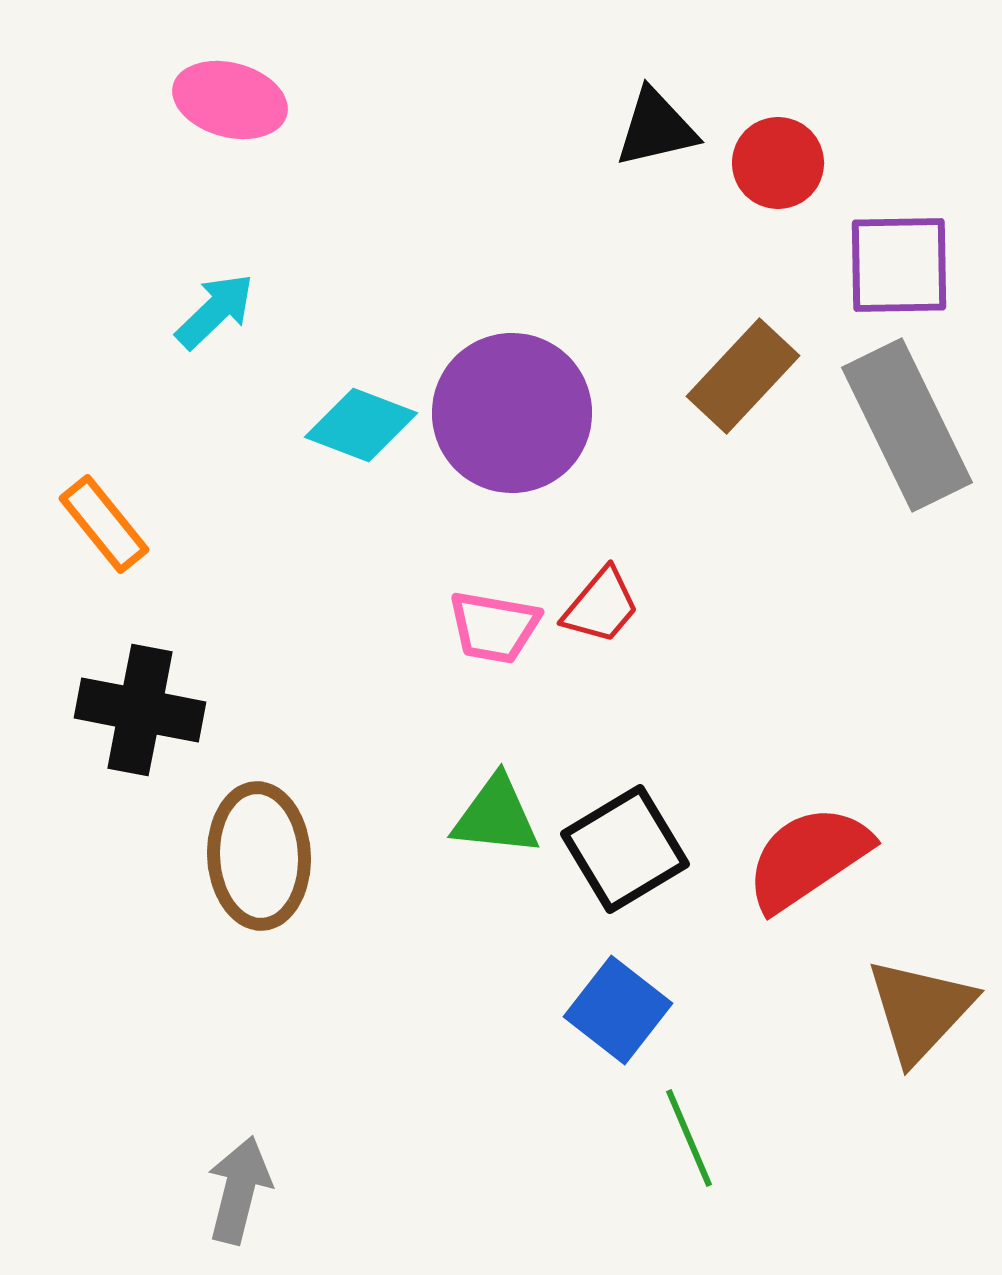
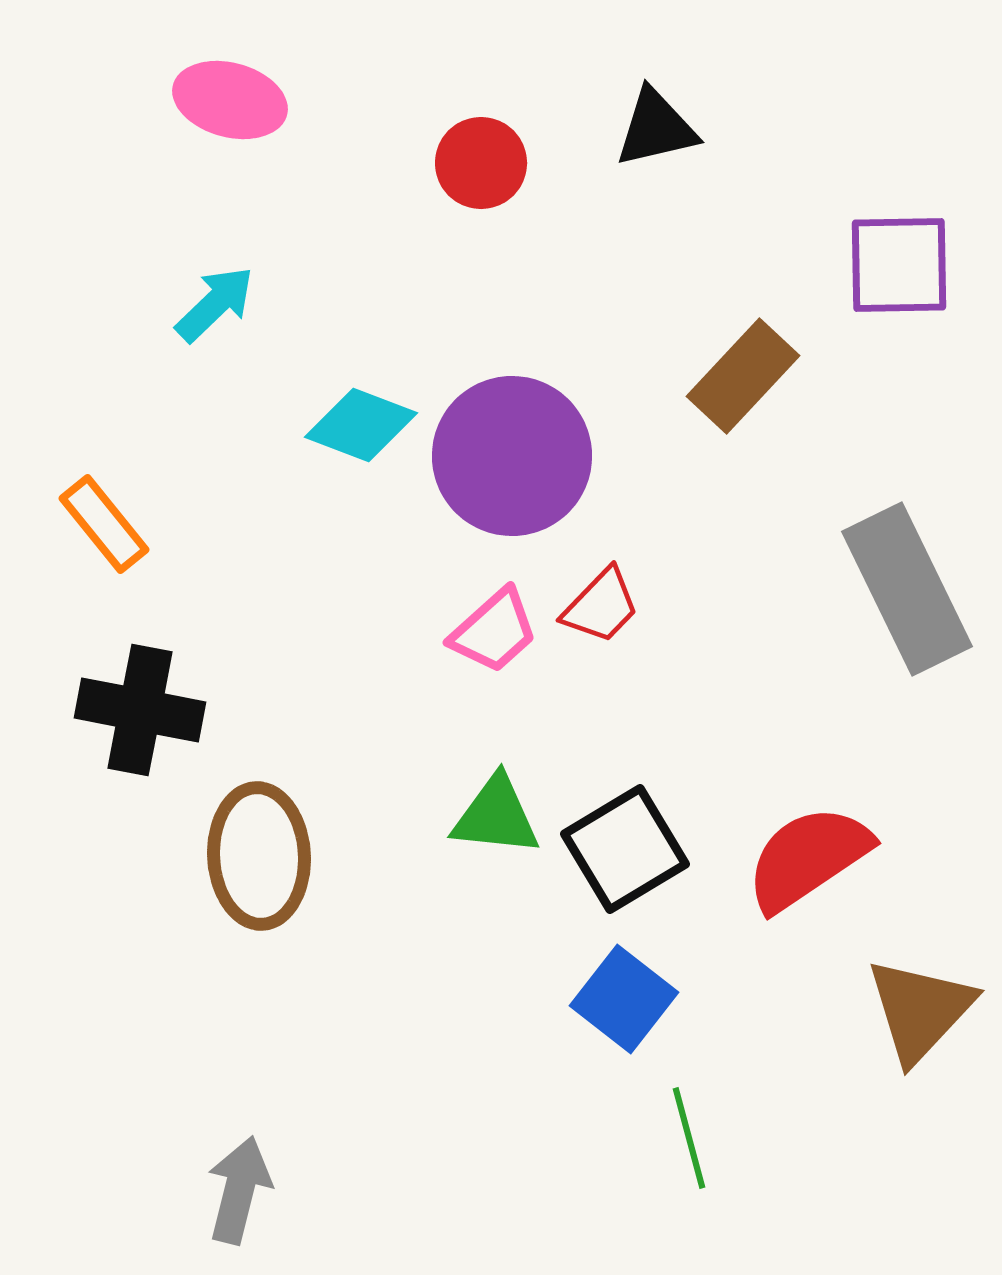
red circle: moved 297 px left
cyan arrow: moved 7 px up
purple circle: moved 43 px down
gray rectangle: moved 164 px down
red trapezoid: rotated 4 degrees clockwise
pink trapezoid: moved 4 px down; rotated 52 degrees counterclockwise
blue square: moved 6 px right, 11 px up
green line: rotated 8 degrees clockwise
